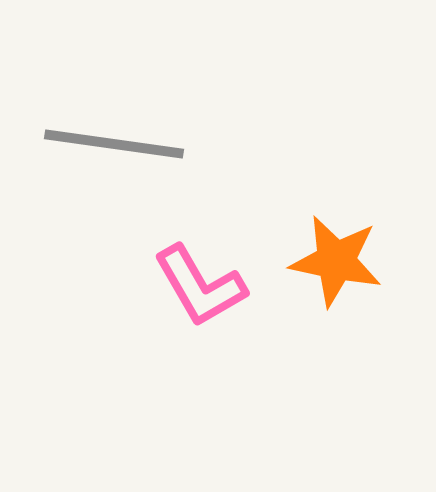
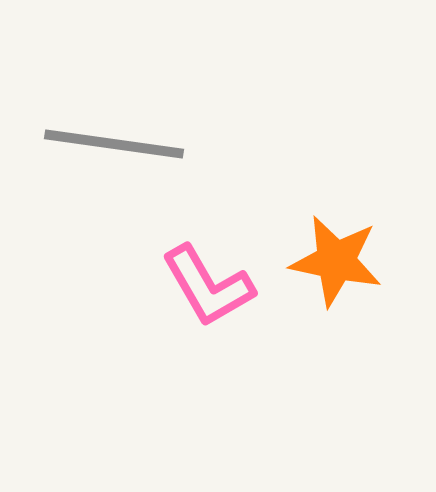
pink L-shape: moved 8 px right
